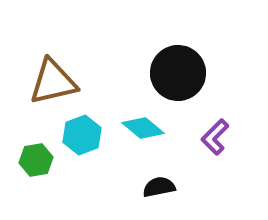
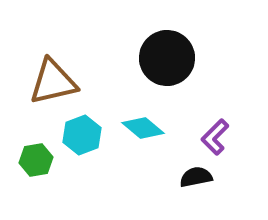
black circle: moved 11 px left, 15 px up
black semicircle: moved 37 px right, 10 px up
